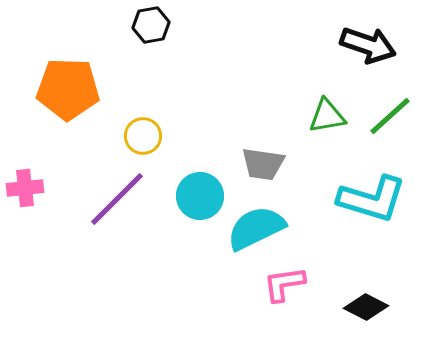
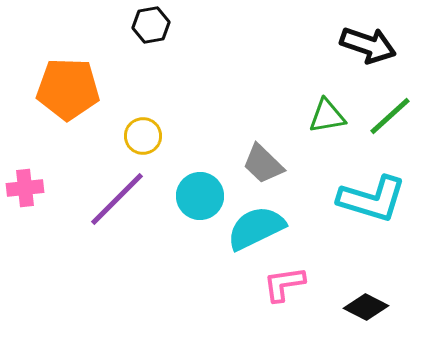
gray trapezoid: rotated 36 degrees clockwise
